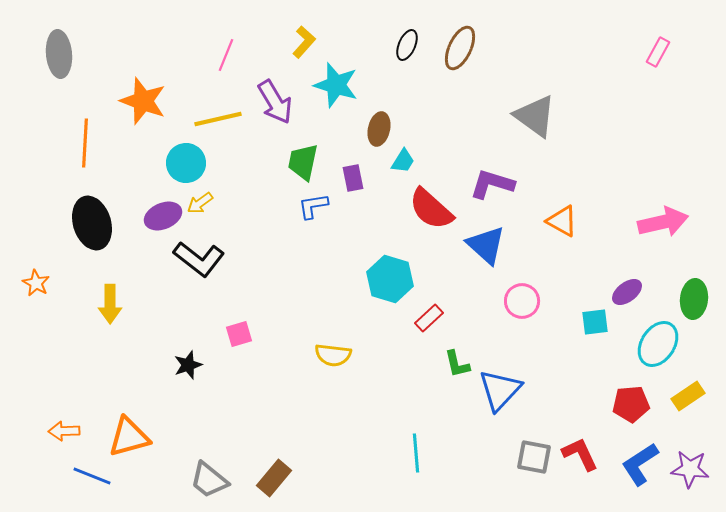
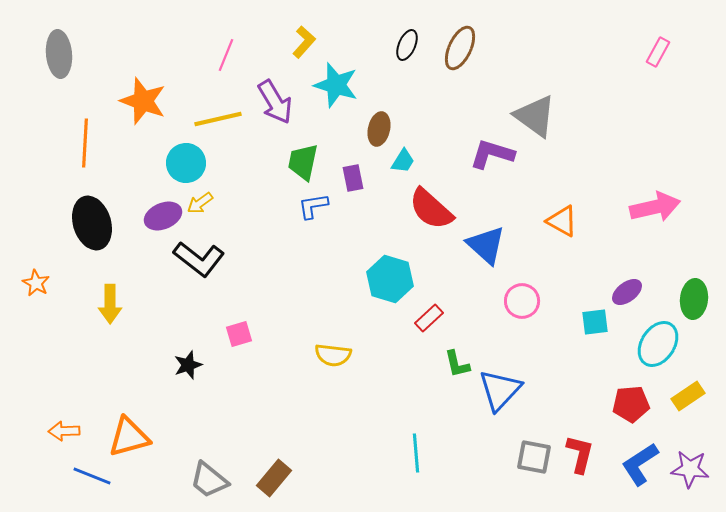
purple L-shape at (492, 184): moved 30 px up
pink arrow at (663, 222): moved 8 px left, 15 px up
red L-shape at (580, 454): rotated 39 degrees clockwise
